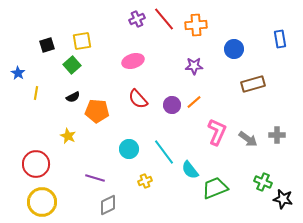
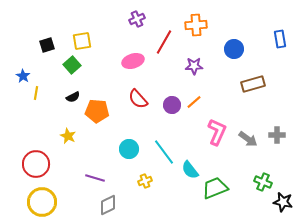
red line: moved 23 px down; rotated 70 degrees clockwise
blue star: moved 5 px right, 3 px down
black star: moved 3 px down
